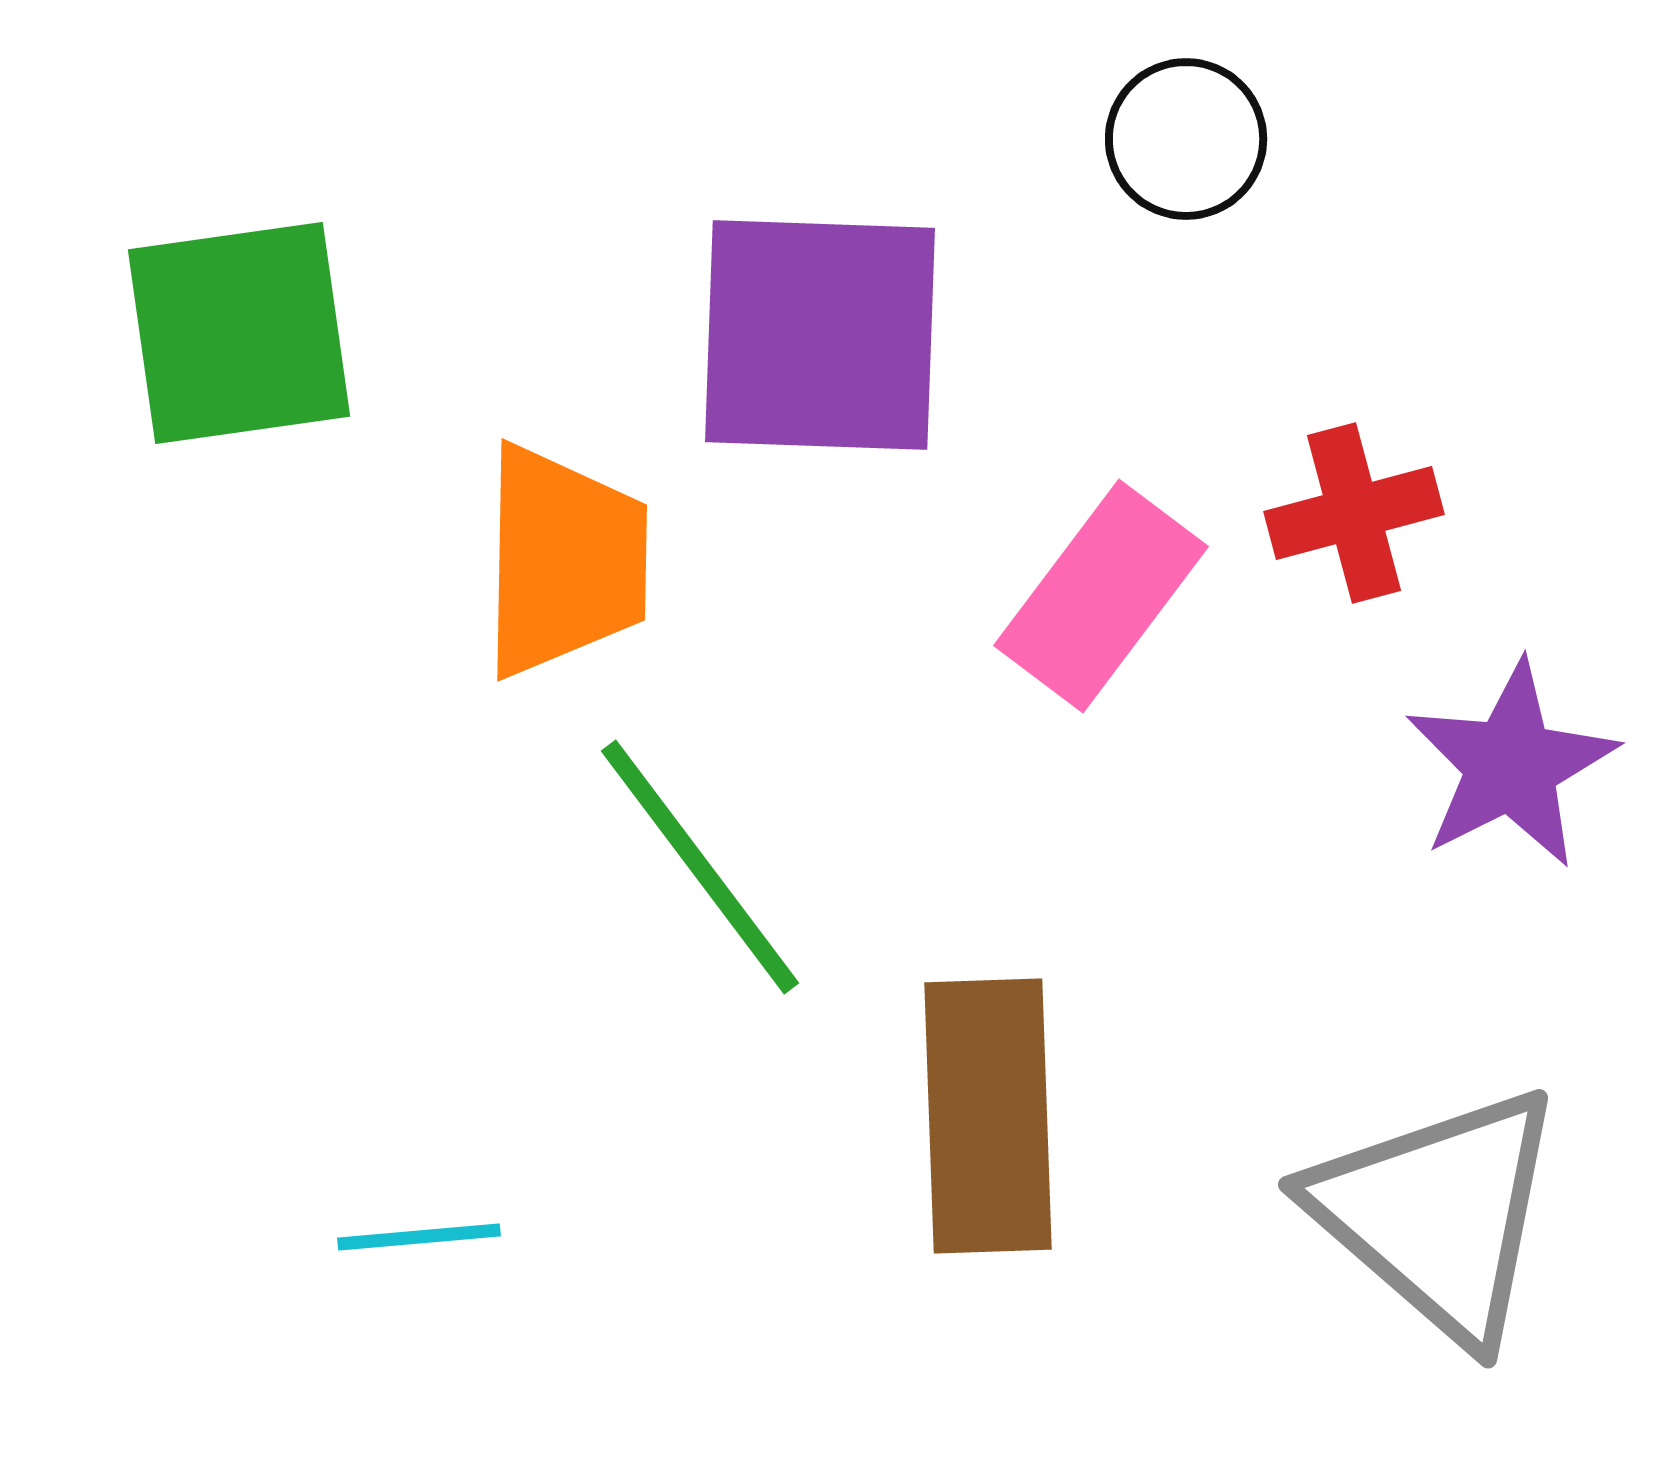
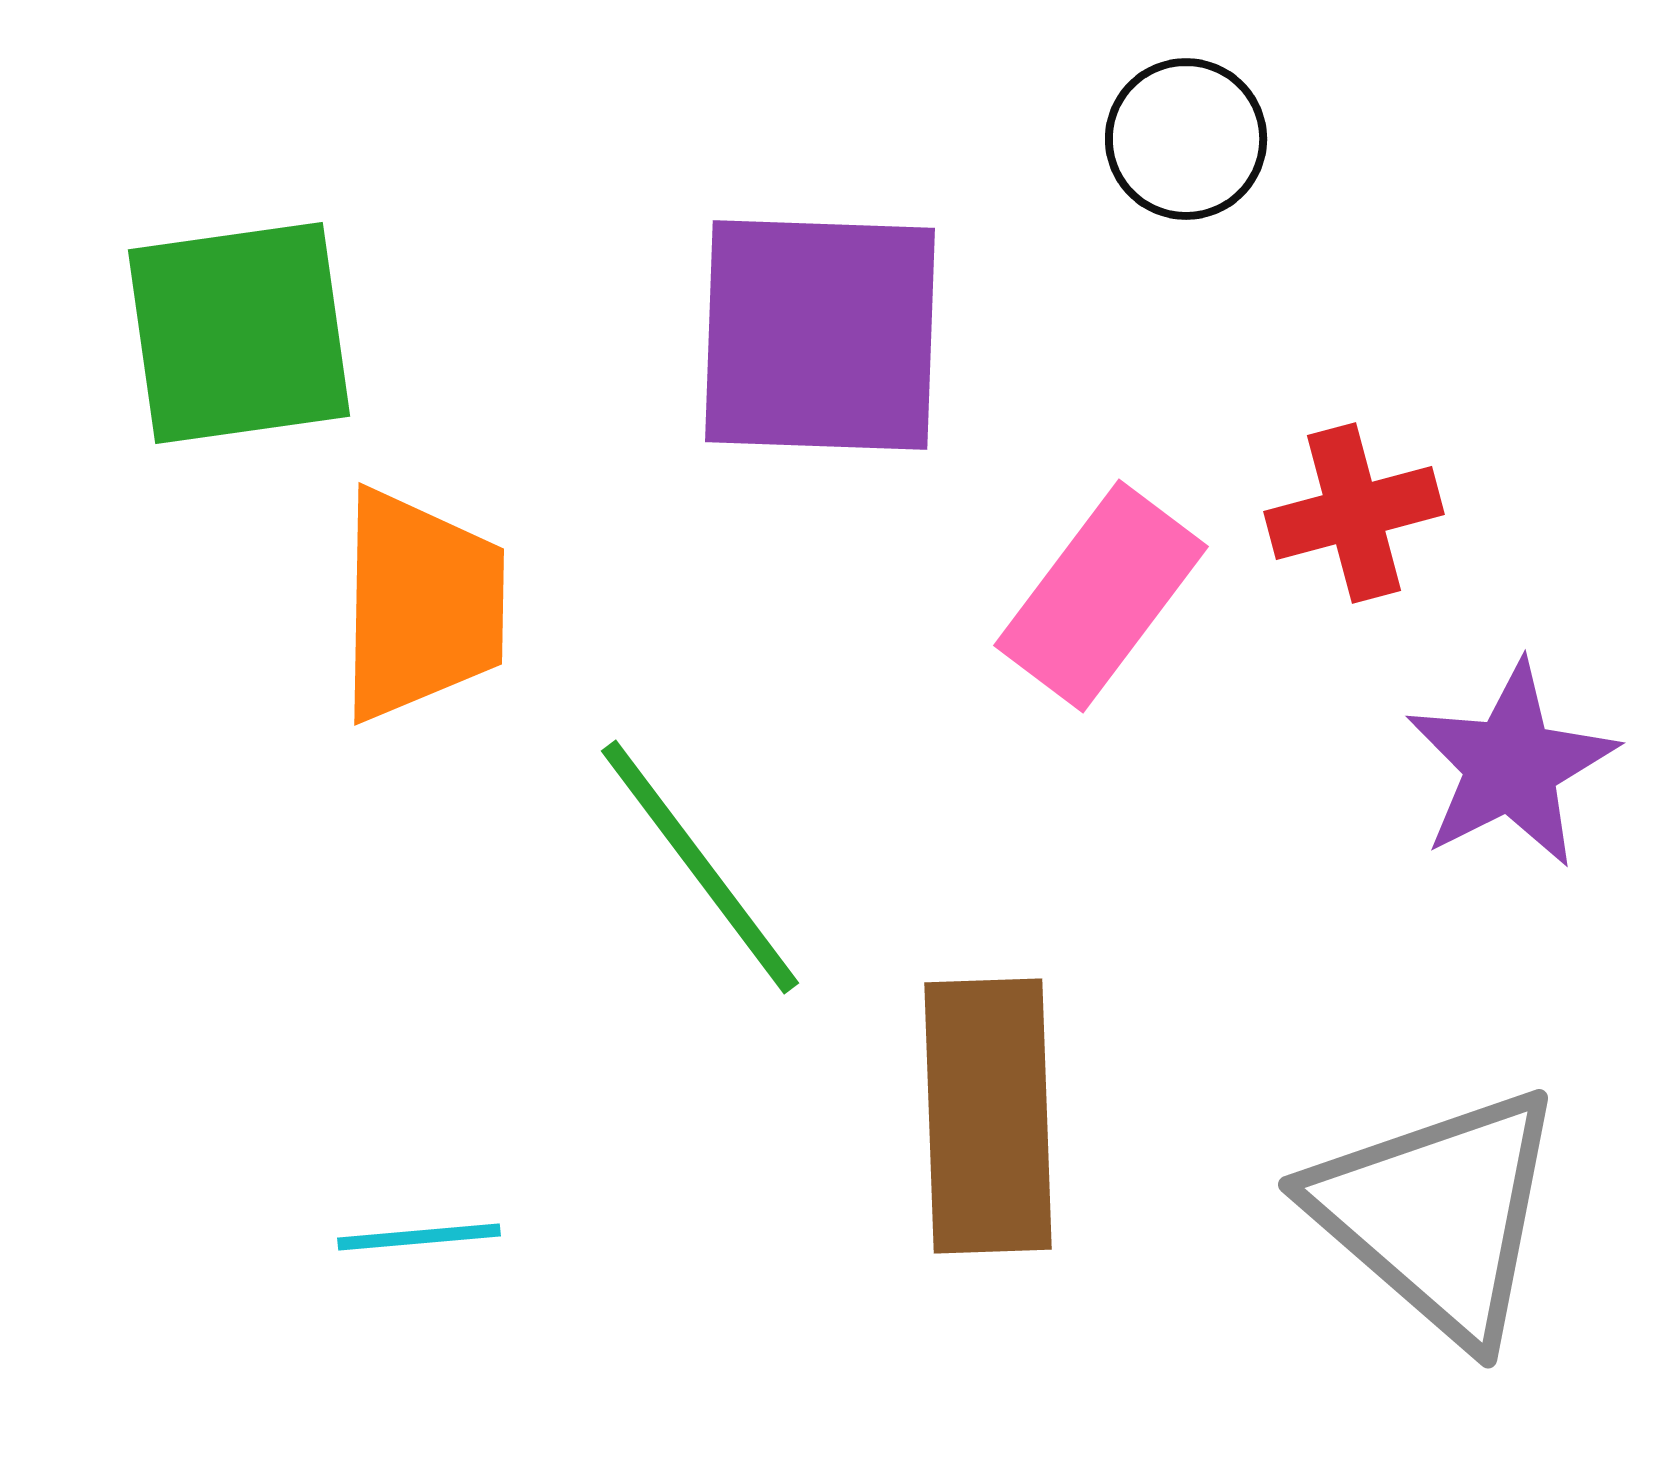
orange trapezoid: moved 143 px left, 44 px down
